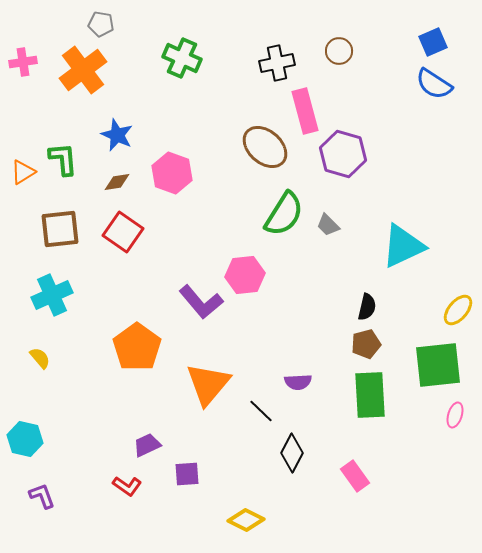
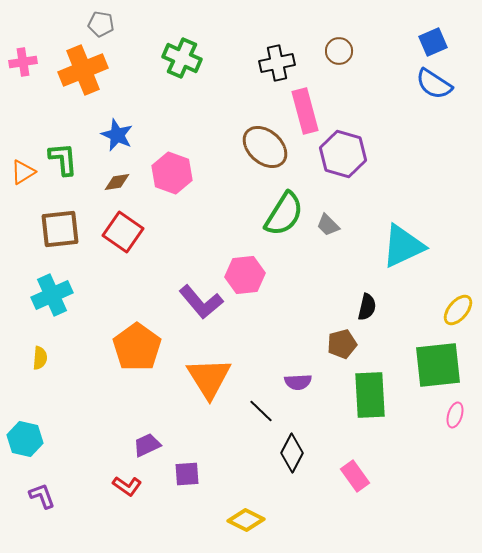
orange cross at (83, 70): rotated 15 degrees clockwise
brown pentagon at (366, 344): moved 24 px left
yellow semicircle at (40, 358): rotated 45 degrees clockwise
orange triangle at (208, 384): moved 1 px right, 6 px up; rotated 12 degrees counterclockwise
